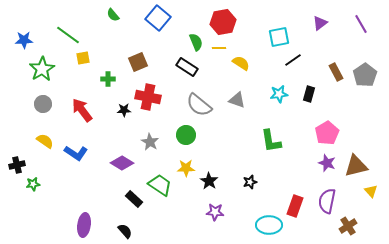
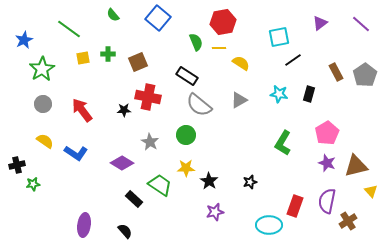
purple line at (361, 24): rotated 18 degrees counterclockwise
green line at (68, 35): moved 1 px right, 6 px up
blue star at (24, 40): rotated 24 degrees counterclockwise
black rectangle at (187, 67): moved 9 px down
green cross at (108, 79): moved 25 px up
cyan star at (279, 94): rotated 18 degrees clockwise
gray triangle at (237, 100): moved 2 px right; rotated 48 degrees counterclockwise
green L-shape at (271, 141): moved 12 px right, 2 px down; rotated 40 degrees clockwise
purple star at (215, 212): rotated 18 degrees counterclockwise
brown cross at (348, 226): moved 5 px up
